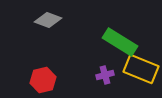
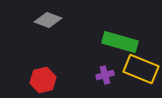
green rectangle: rotated 16 degrees counterclockwise
